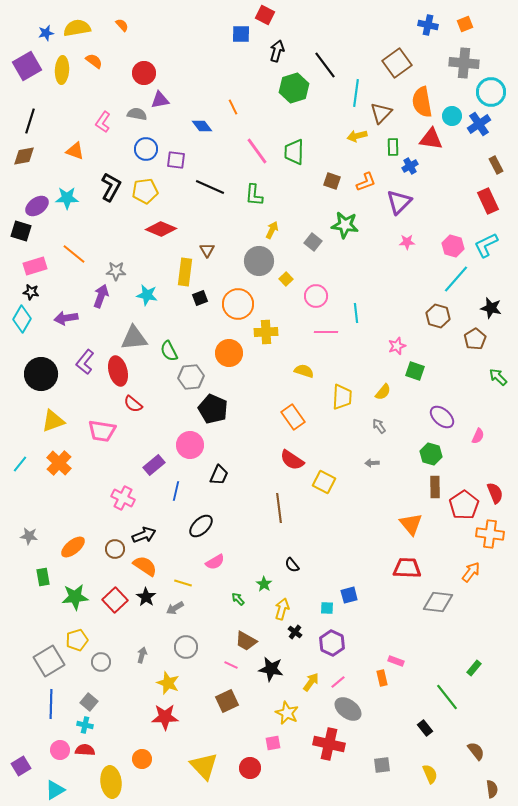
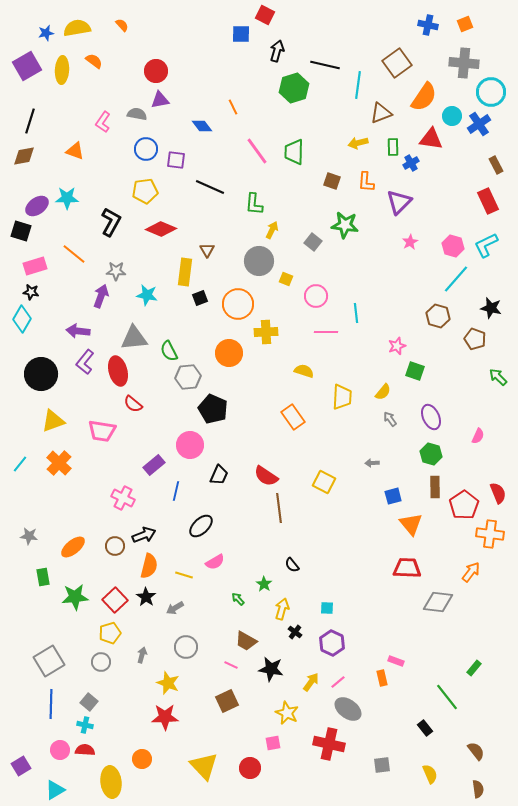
black line at (325, 65): rotated 40 degrees counterclockwise
red circle at (144, 73): moved 12 px right, 2 px up
cyan line at (356, 93): moved 2 px right, 8 px up
orange semicircle at (422, 102): moved 2 px right, 5 px up; rotated 136 degrees counterclockwise
brown triangle at (381, 113): rotated 25 degrees clockwise
yellow arrow at (357, 136): moved 1 px right, 7 px down
blue cross at (410, 166): moved 1 px right, 3 px up
orange L-shape at (366, 182): rotated 115 degrees clockwise
black L-shape at (111, 187): moved 35 px down
green L-shape at (254, 195): moved 9 px down
pink star at (407, 242): moved 3 px right; rotated 28 degrees counterclockwise
yellow square at (286, 279): rotated 24 degrees counterclockwise
purple arrow at (66, 318): moved 12 px right, 13 px down; rotated 15 degrees clockwise
brown pentagon at (475, 339): rotated 20 degrees counterclockwise
gray hexagon at (191, 377): moved 3 px left
purple ellipse at (442, 417): moved 11 px left; rotated 25 degrees clockwise
gray arrow at (379, 426): moved 11 px right, 7 px up
red semicircle at (292, 460): moved 26 px left, 16 px down
red semicircle at (495, 493): moved 3 px right
brown circle at (115, 549): moved 3 px up
orange semicircle at (145, 566): moved 4 px right; rotated 70 degrees clockwise
yellow line at (183, 583): moved 1 px right, 8 px up
blue square at (349, 595): moved 44 px right, 99 px up
yellow pentagon at (77, 640): moved 33 px right, 7 px up
brown semicircle at (492, 789): moved 14 px left
